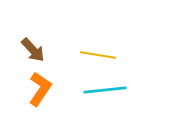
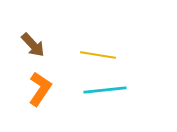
brown arrow: moved 5 px up
